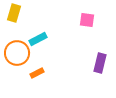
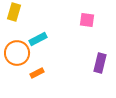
yellow rectangle: moved 1 px up
